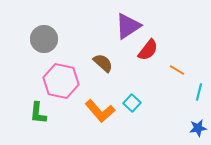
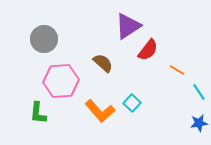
pink hexagon: rotated 16 degrees counterclockwise
cyan line: rotated 48 degrees counterclockwise
blue star: moved 1 px right, 5 px up
